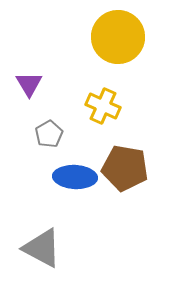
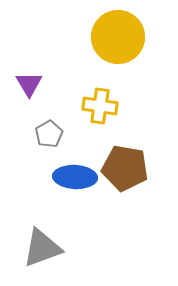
yellow cross: moved 3 px left; rotated 16 degrees counterclockwise
gray triangle: rotated 48 degrees counterclockwise
